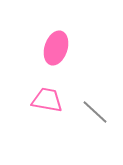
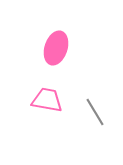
gray line: rotated 16 degrees clockwise
